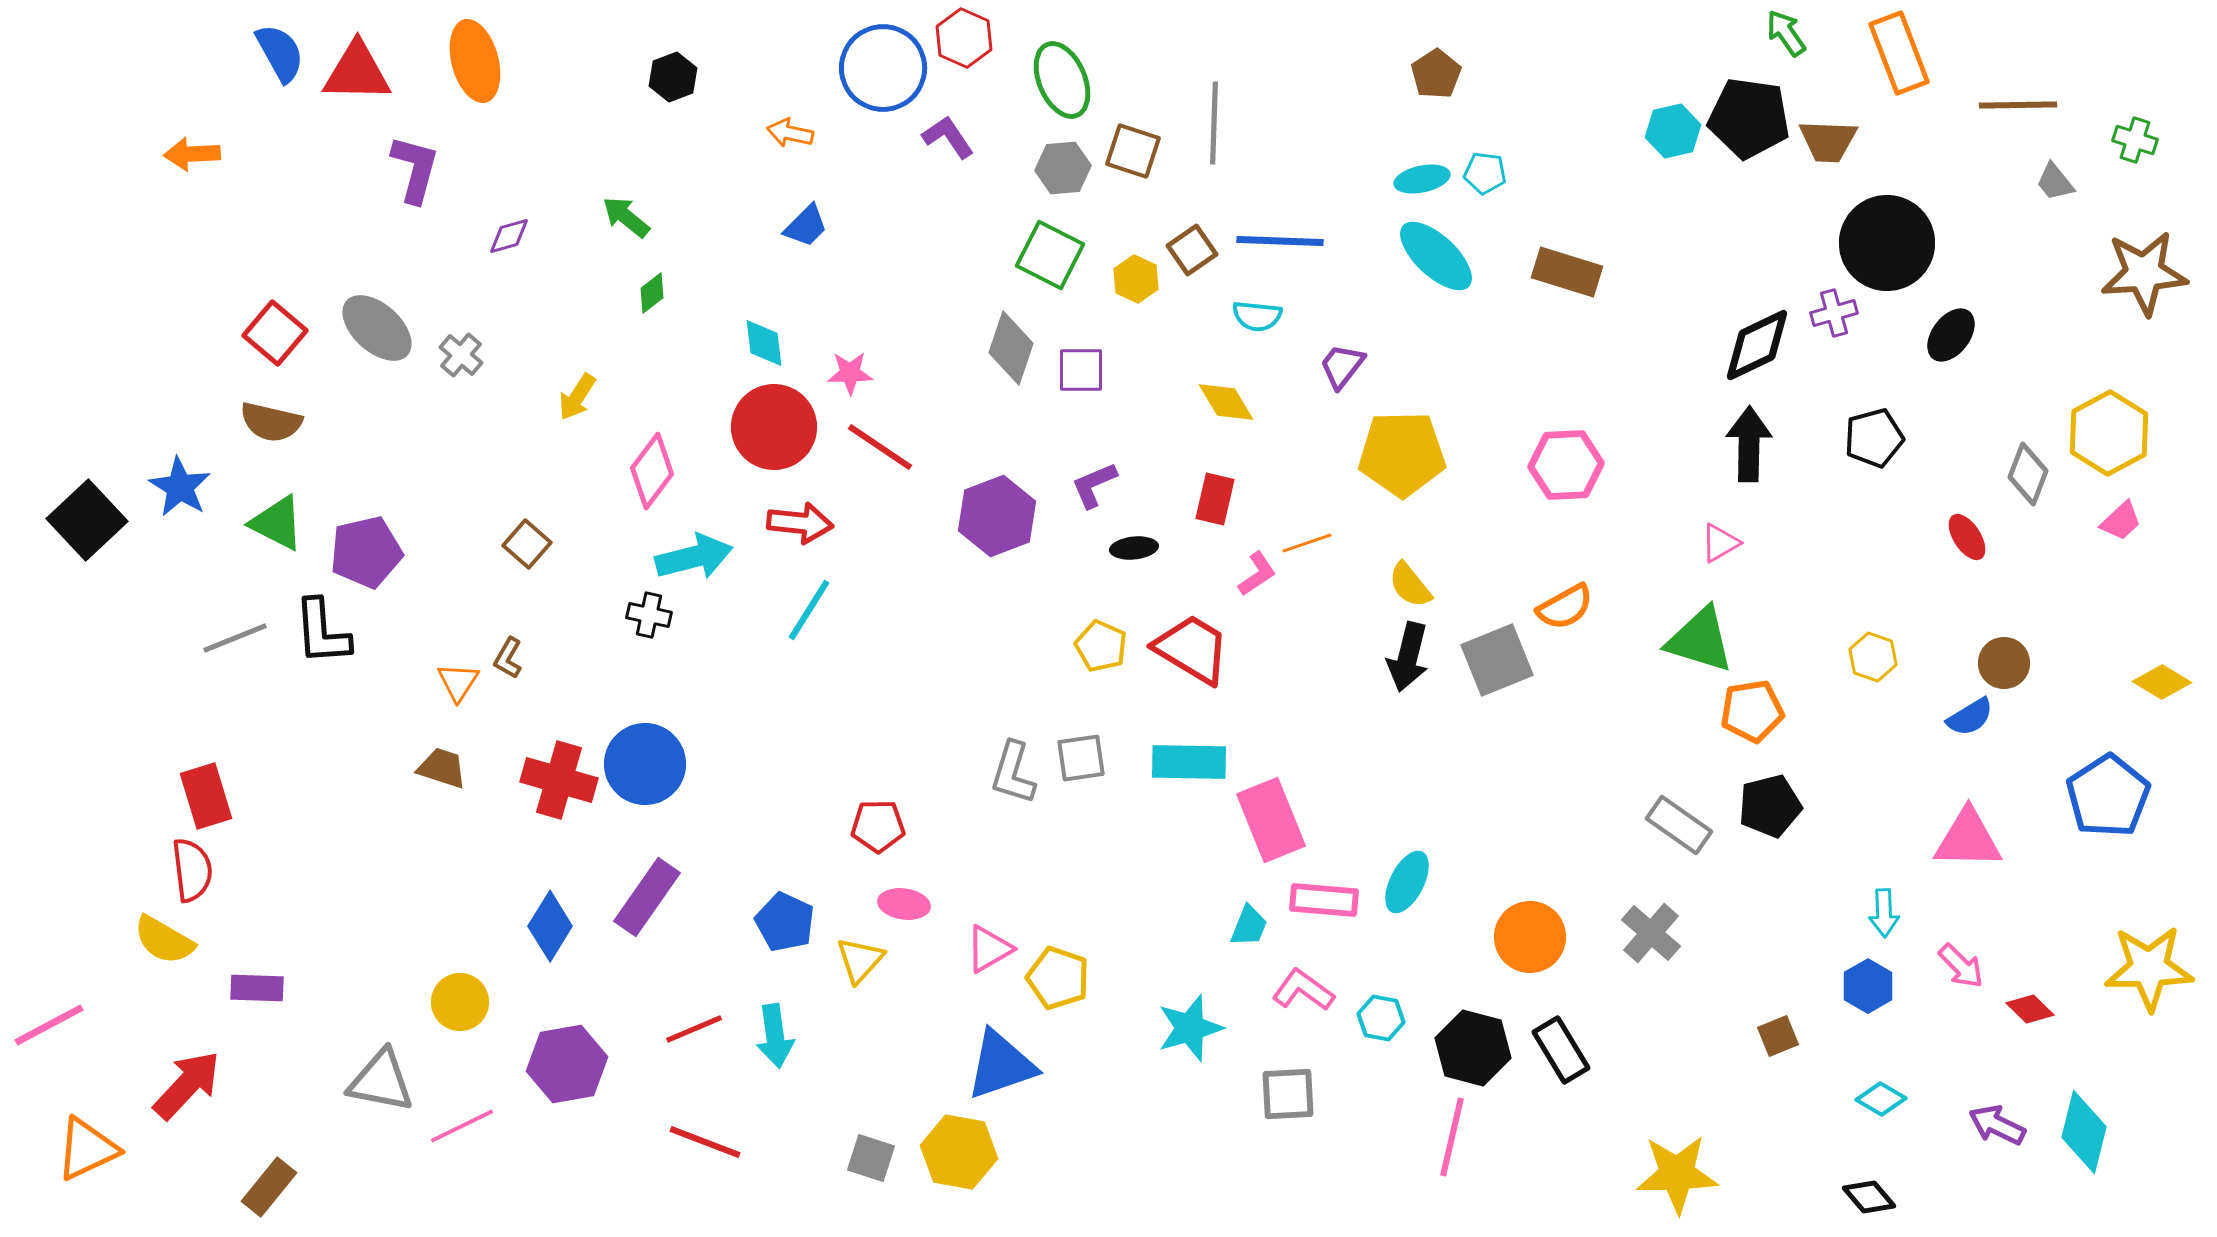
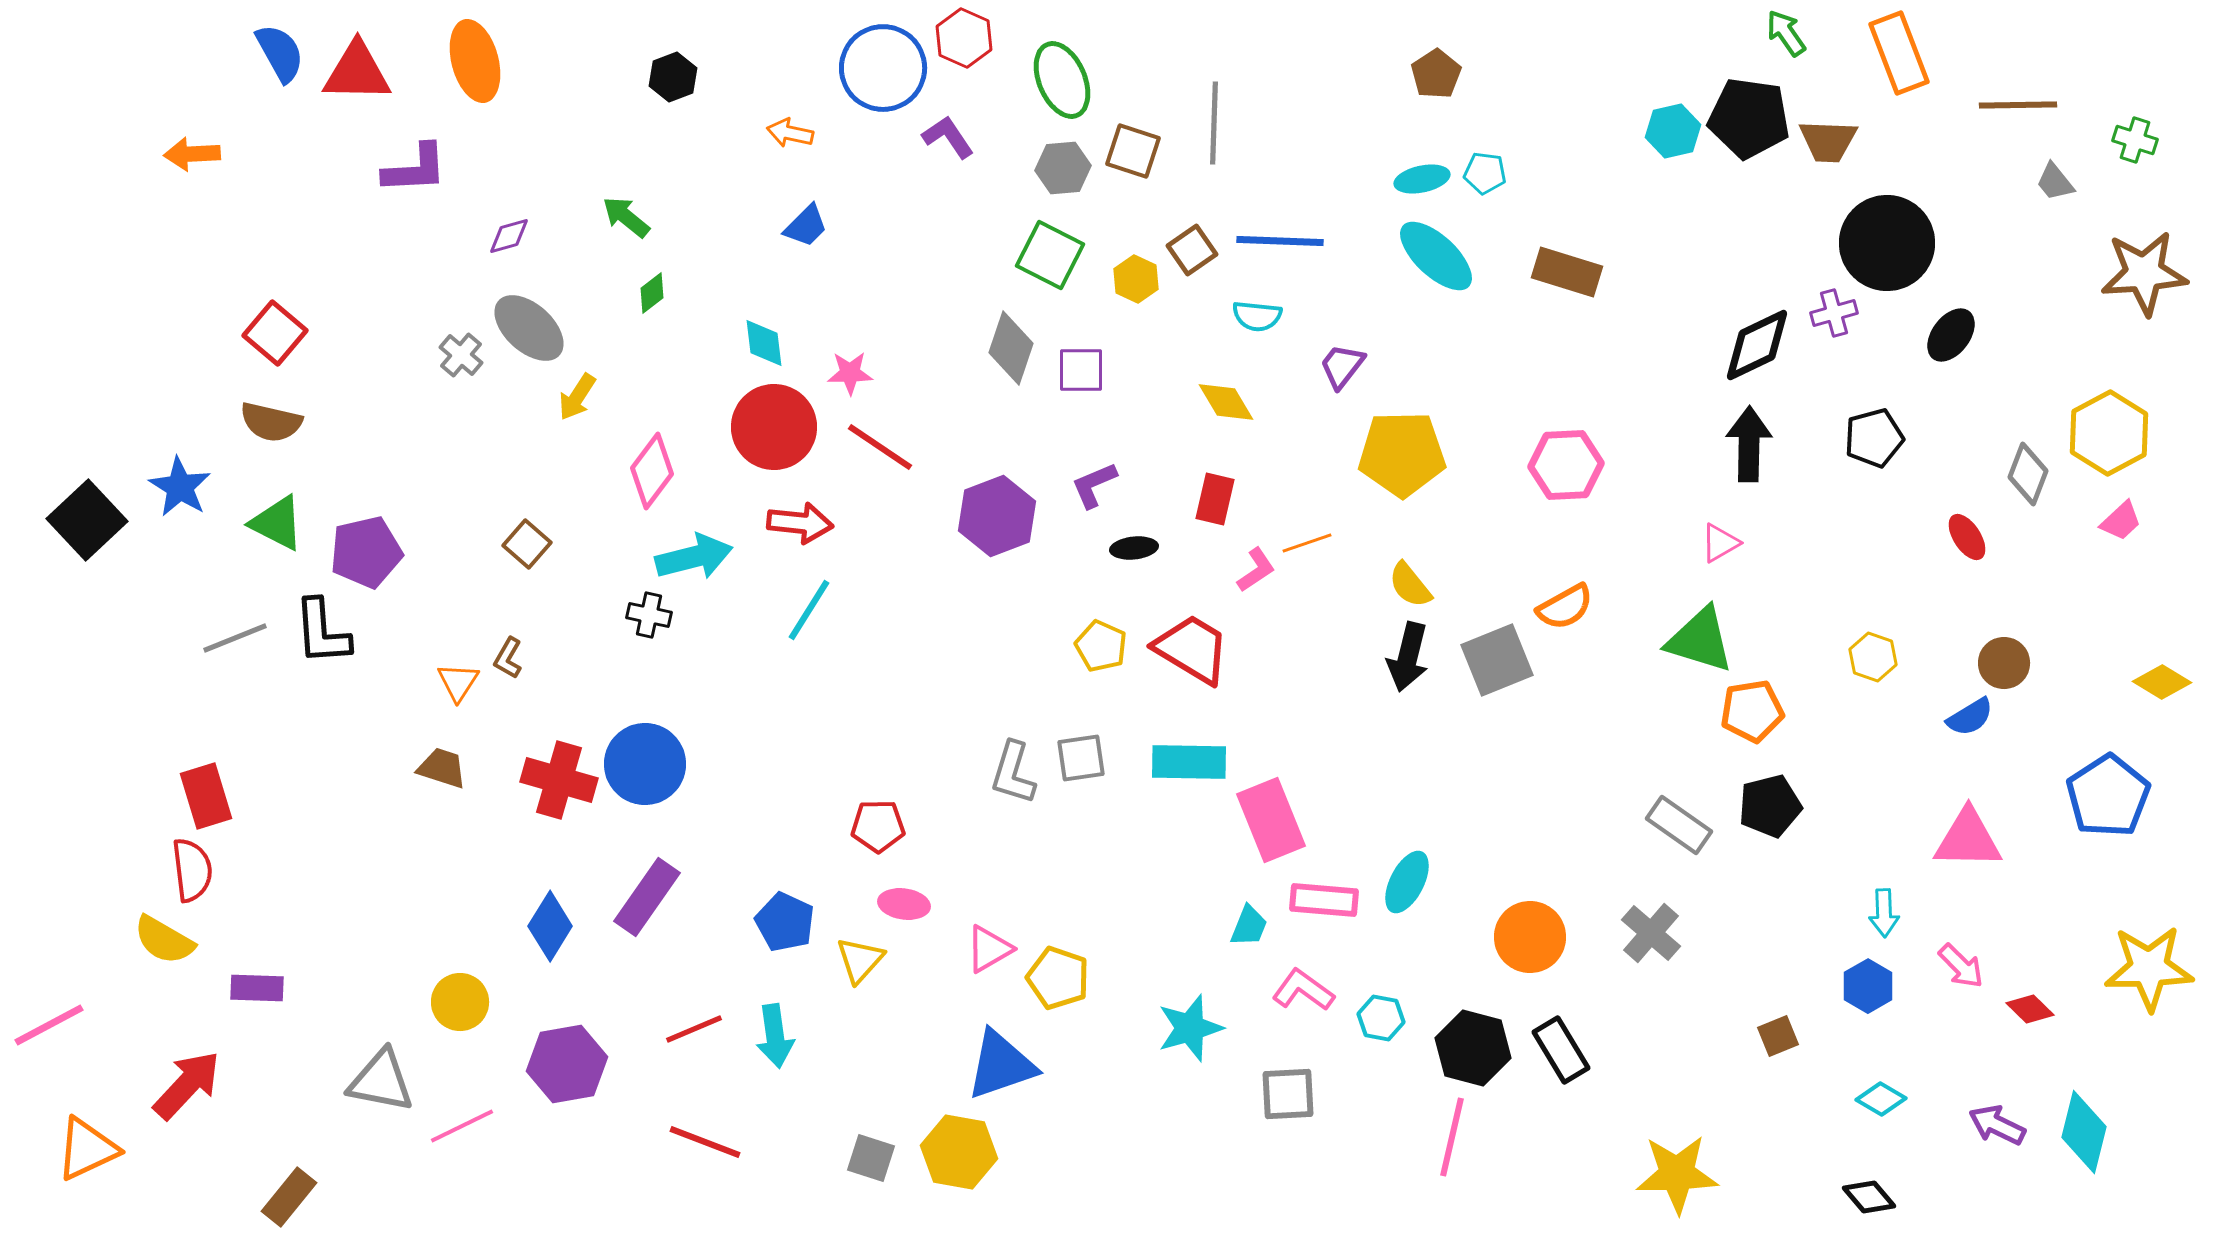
purple L-shape at (415, 169): rotated 72 degrees clockwise
gray ellipse at (377, 328): moved 152 px right
pink L-shape at (1257, 574): moved 1 px left, 4 px up
brown rectangle at (269, 1187): moved 20 px right, 10 px down
